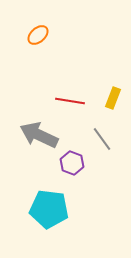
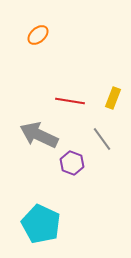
cyan pentagon: moved 8 px left, 15 px down; rotated 18 degrees clockwise
